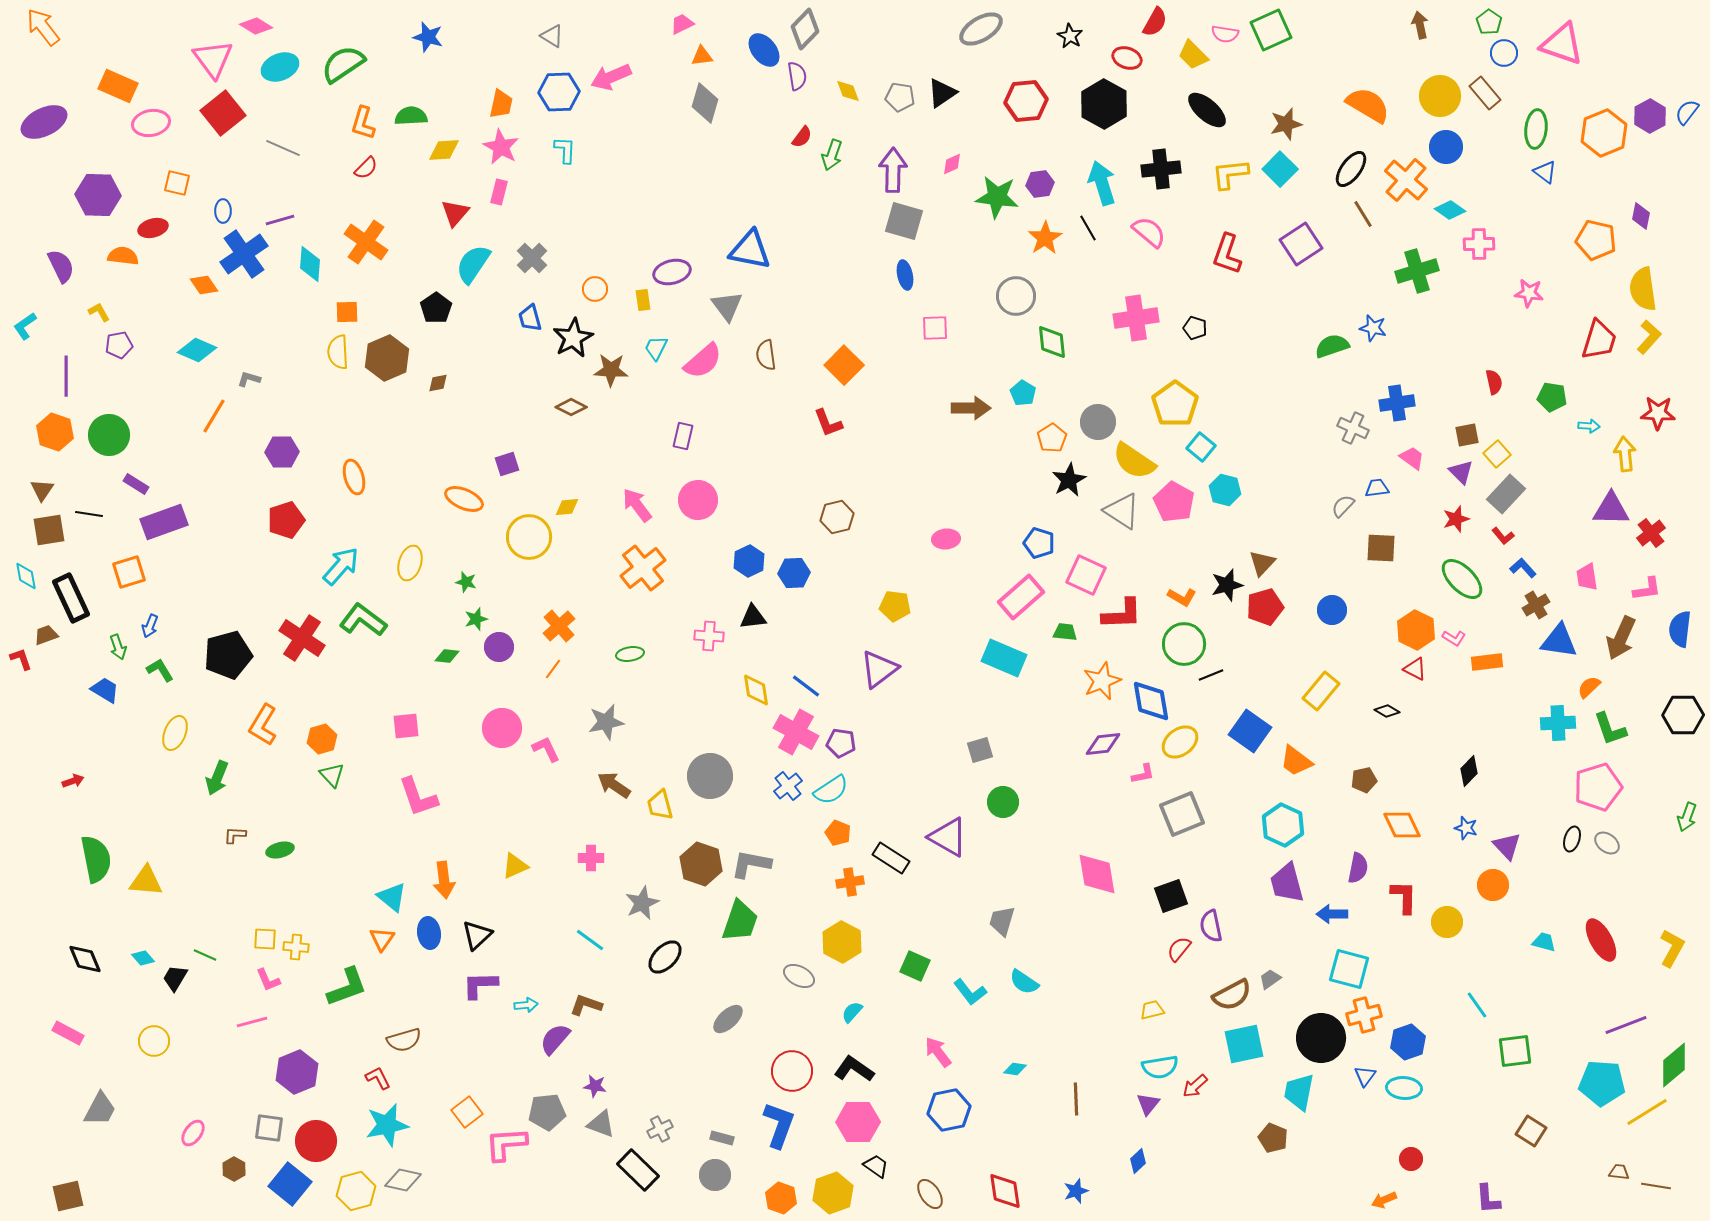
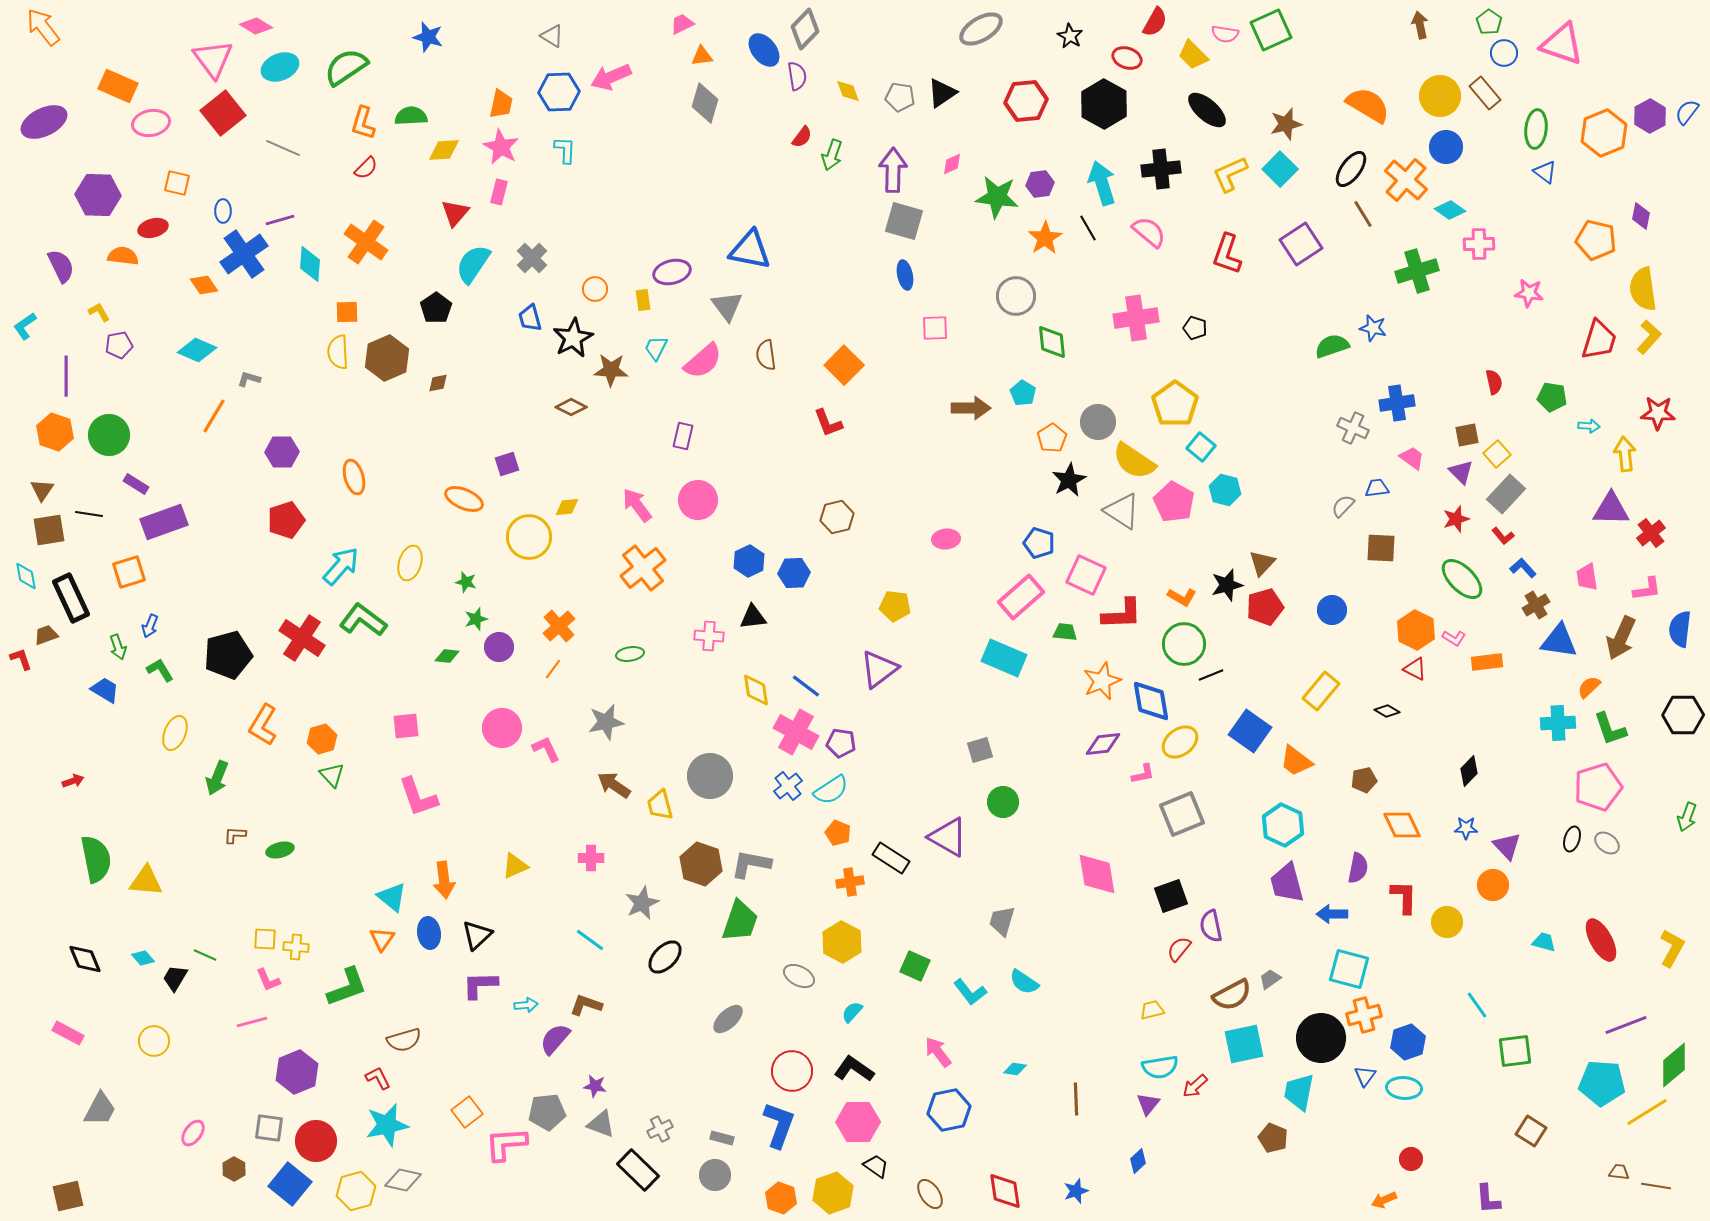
green semicircle at (343, 64): moved 3 px right, 3 px down
yellow L-shape at (1230, 174): rotated 18 degrees counterclockwise
blue star at (1466, 828): rotated 15 degrees counterclockwise
